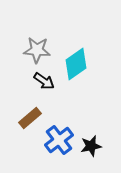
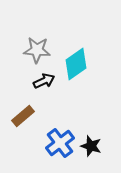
black arrow: rotated 60 degrees counterclockwise
brown rectangle: moved 7 px left, 2 px up
blue cross: moved 1 px right, 3 px down
black star: rotated 30 degrees clockwise
